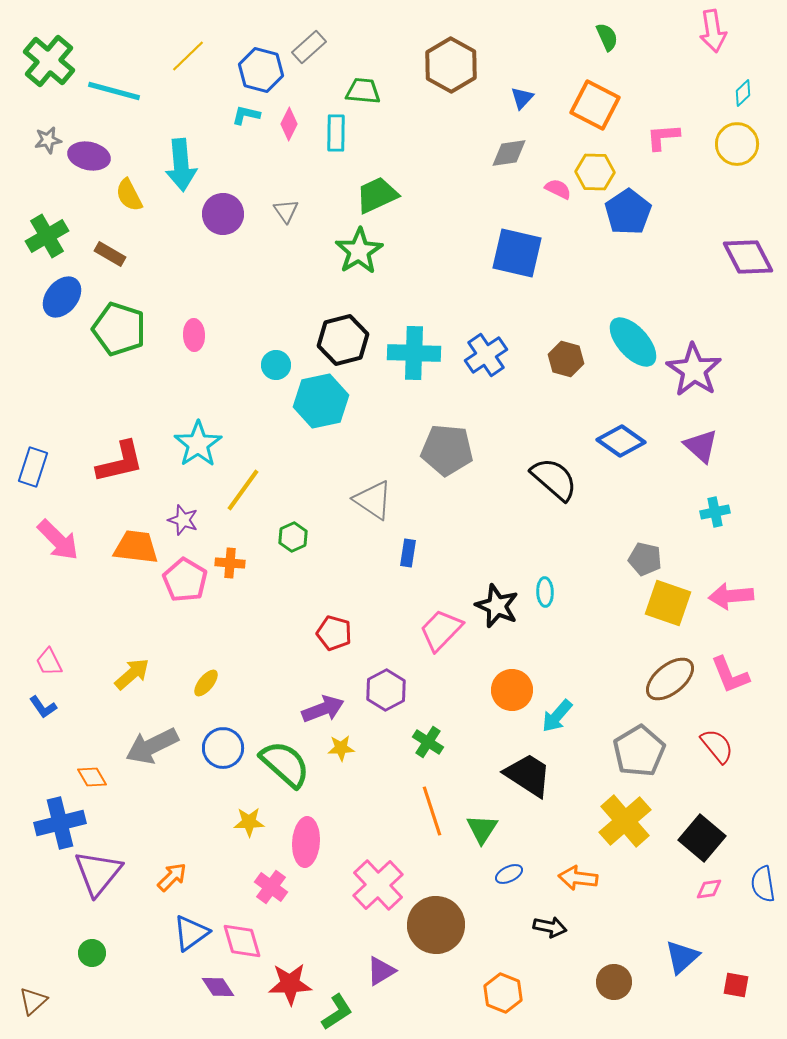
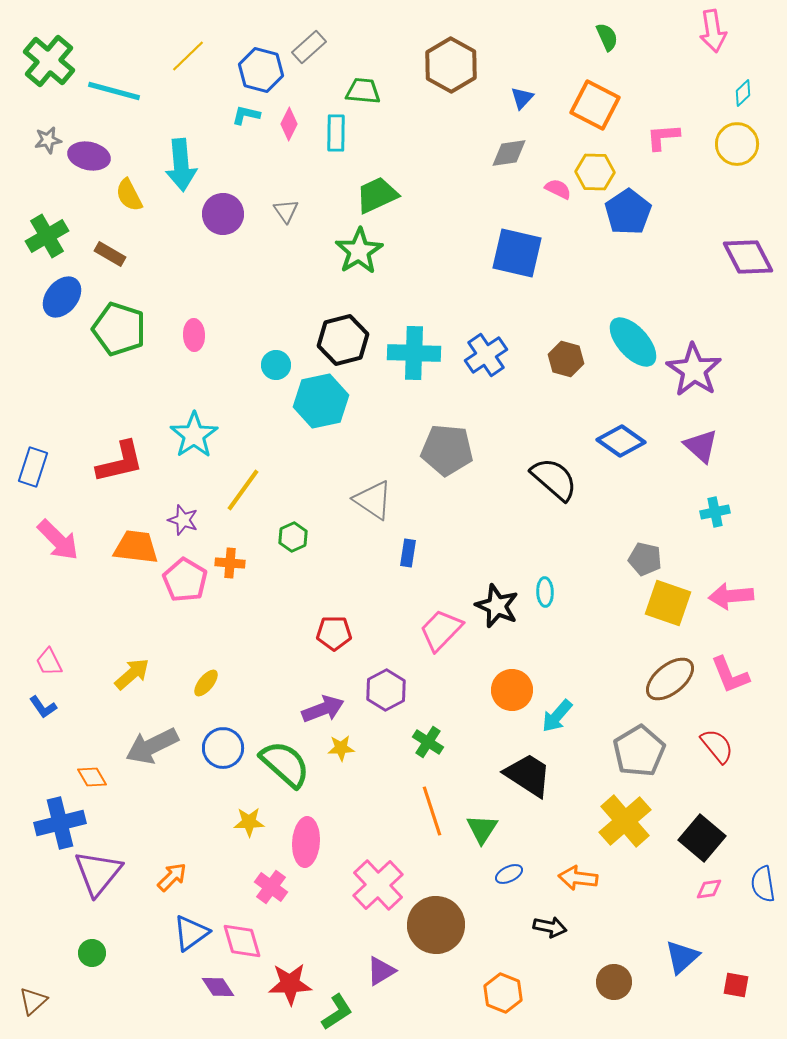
cyan star at (198, 444): moved 4 px left, 9 px up
red pentagon at (334, 633): rotated 16 degrees counterclockwise
